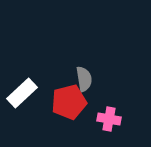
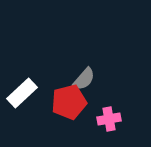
gray semicircle: rotated 50 degrees clockwise
pink cross: rotated 20 degrees counterclockwise
